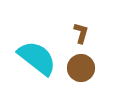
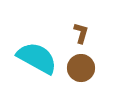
cyan semicircle: rotated 9 degrees counterclockwise
